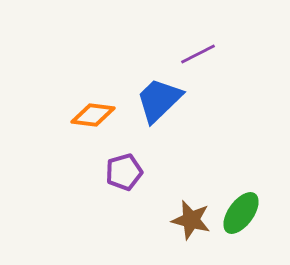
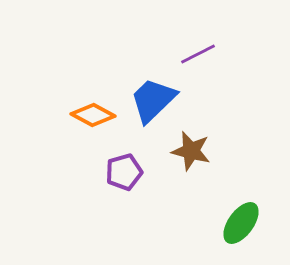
blue trapezoid: moved 6 px left
orange diamond: rotated 21 degrees clockwise
green ellipse: moved 10 px down
brown star: moved 69 px up
